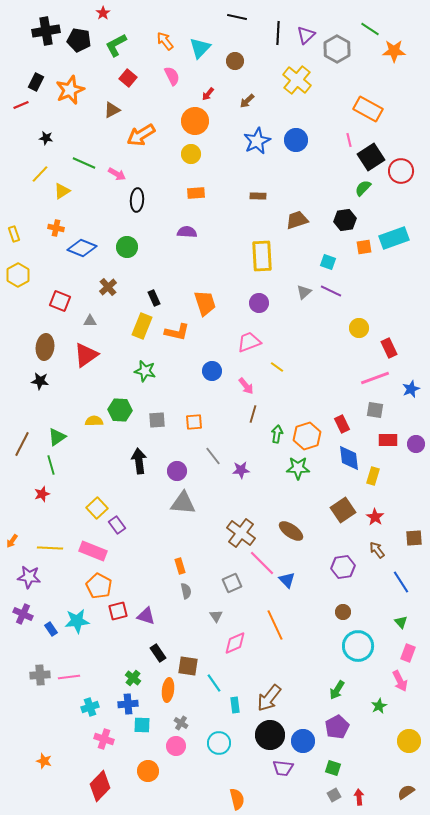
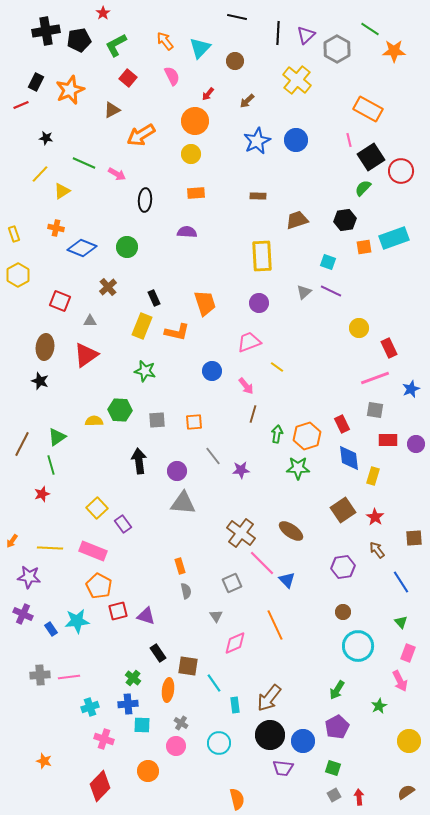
black pentagon at (79, 40): rotated 20 degrees counterclockwise
black ellipse at (137, 200): moved 8 px right
black star at (40, 381): rotated 12 degrees clockwise
purple rectangle at (117, 525): moved 6 px right, 1 px up
